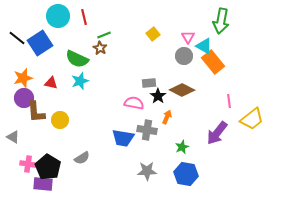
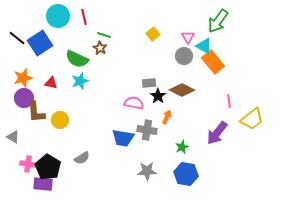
green arrow: moved 3 px left; rotated 25 degrees clockwise
green line: rotated 40 degrees clockwise
